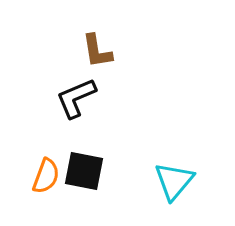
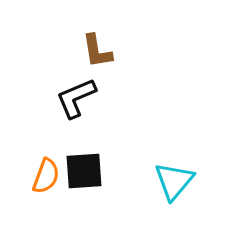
black square: rotated 15 degrees counterclockwise
